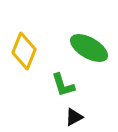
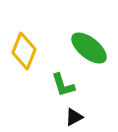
green ellipse: rotated 9 degrees clockwise
